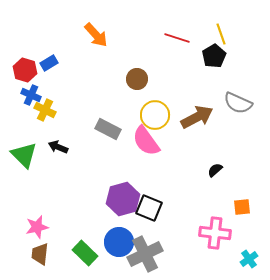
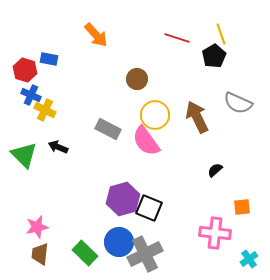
blue rectangle: moved 4 px up; rotated 42 degrees clockwise
brown arrow: rotated 88 degrees counterclockwise
